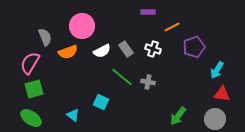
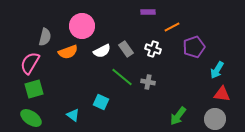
gray semicircle: rotated 36 degrees clockwise
